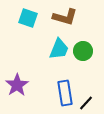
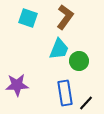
brown L-shape: rotated 70 degrees counterclockwise
green circle: moved 4 px left, 10 px down
purple star: rotated 30 degrees clockwise
